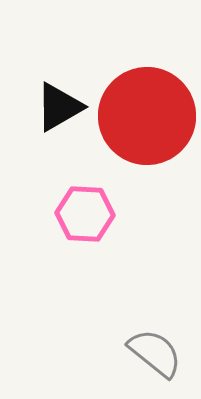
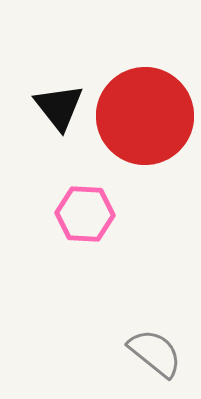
black triangle: rotated 38 degrees counterclockwise
red circle: moved 2 px left
